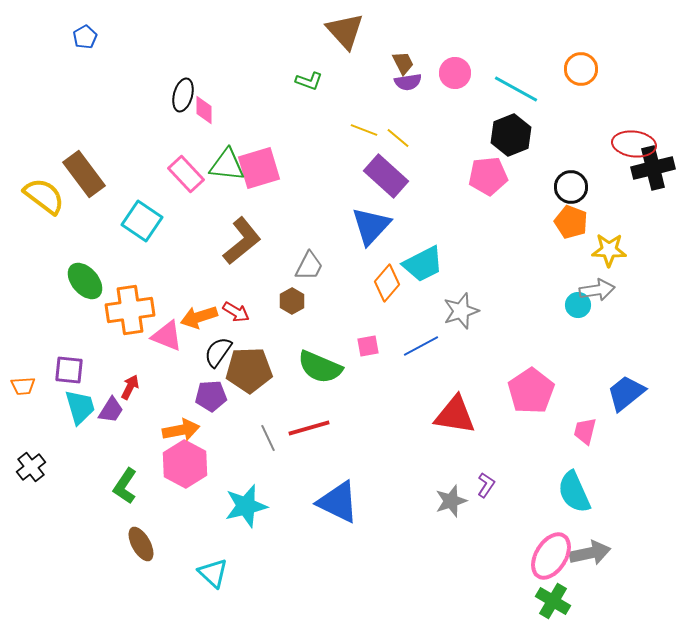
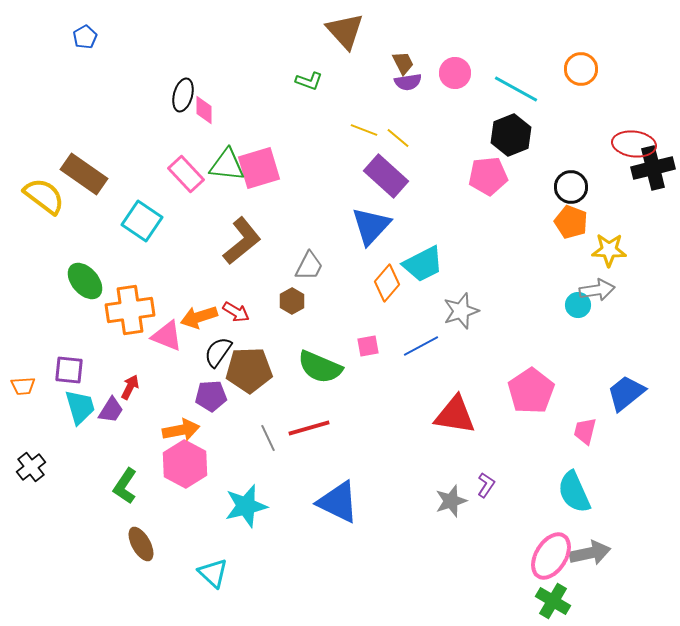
brown rectangle at (84, 174): rotated 18 degrees counterclockwise
